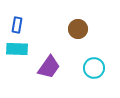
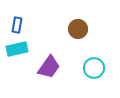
cyan rectangle: rotated 15 degrees counterclockwise
